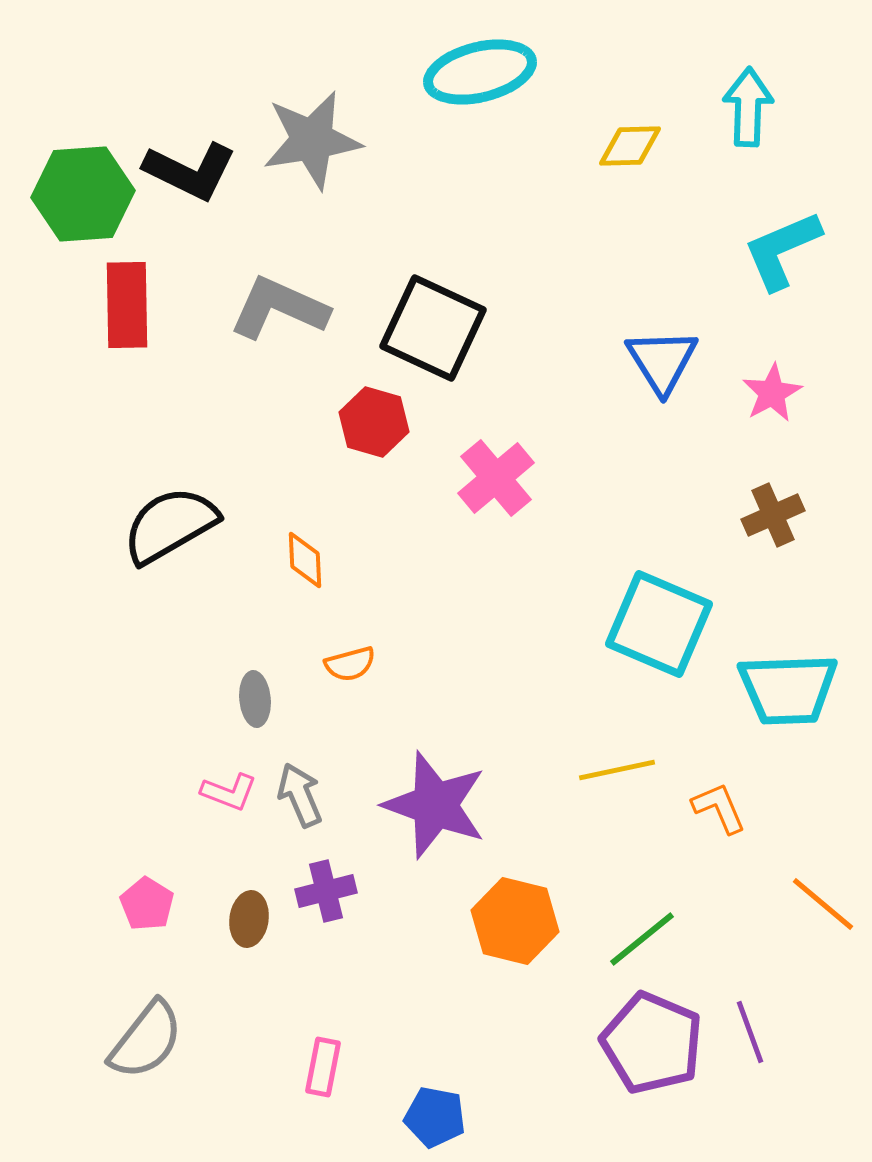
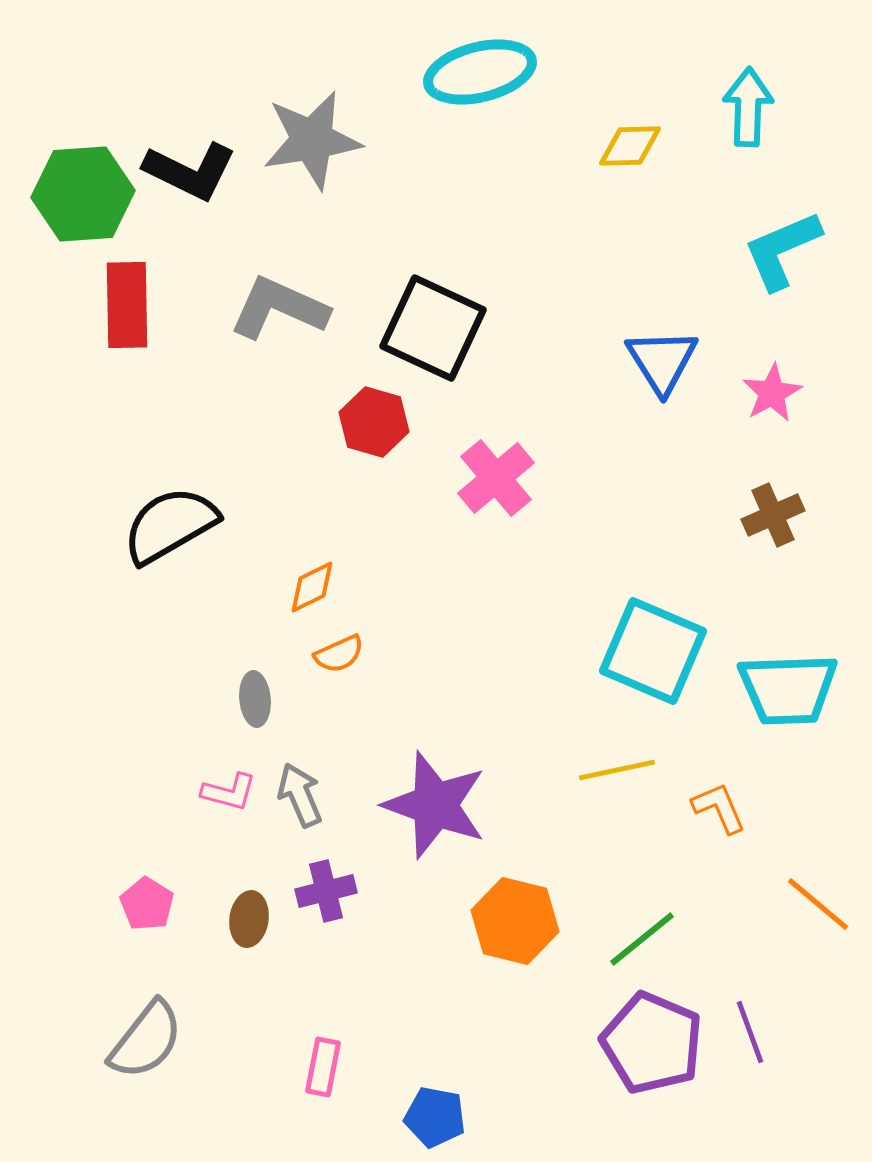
orange diamond: moved 7 px right, 27 px down; rotated 66 degrees clockwise
cyan square: moved 6 px left, 27 px down
orange semicircle: moved 11 px left, 10 px up; rotated 9 degrees counterclockwise
pink L-shape: rotated 6 degrees counterclockwise
orange line: moved 5 px left
